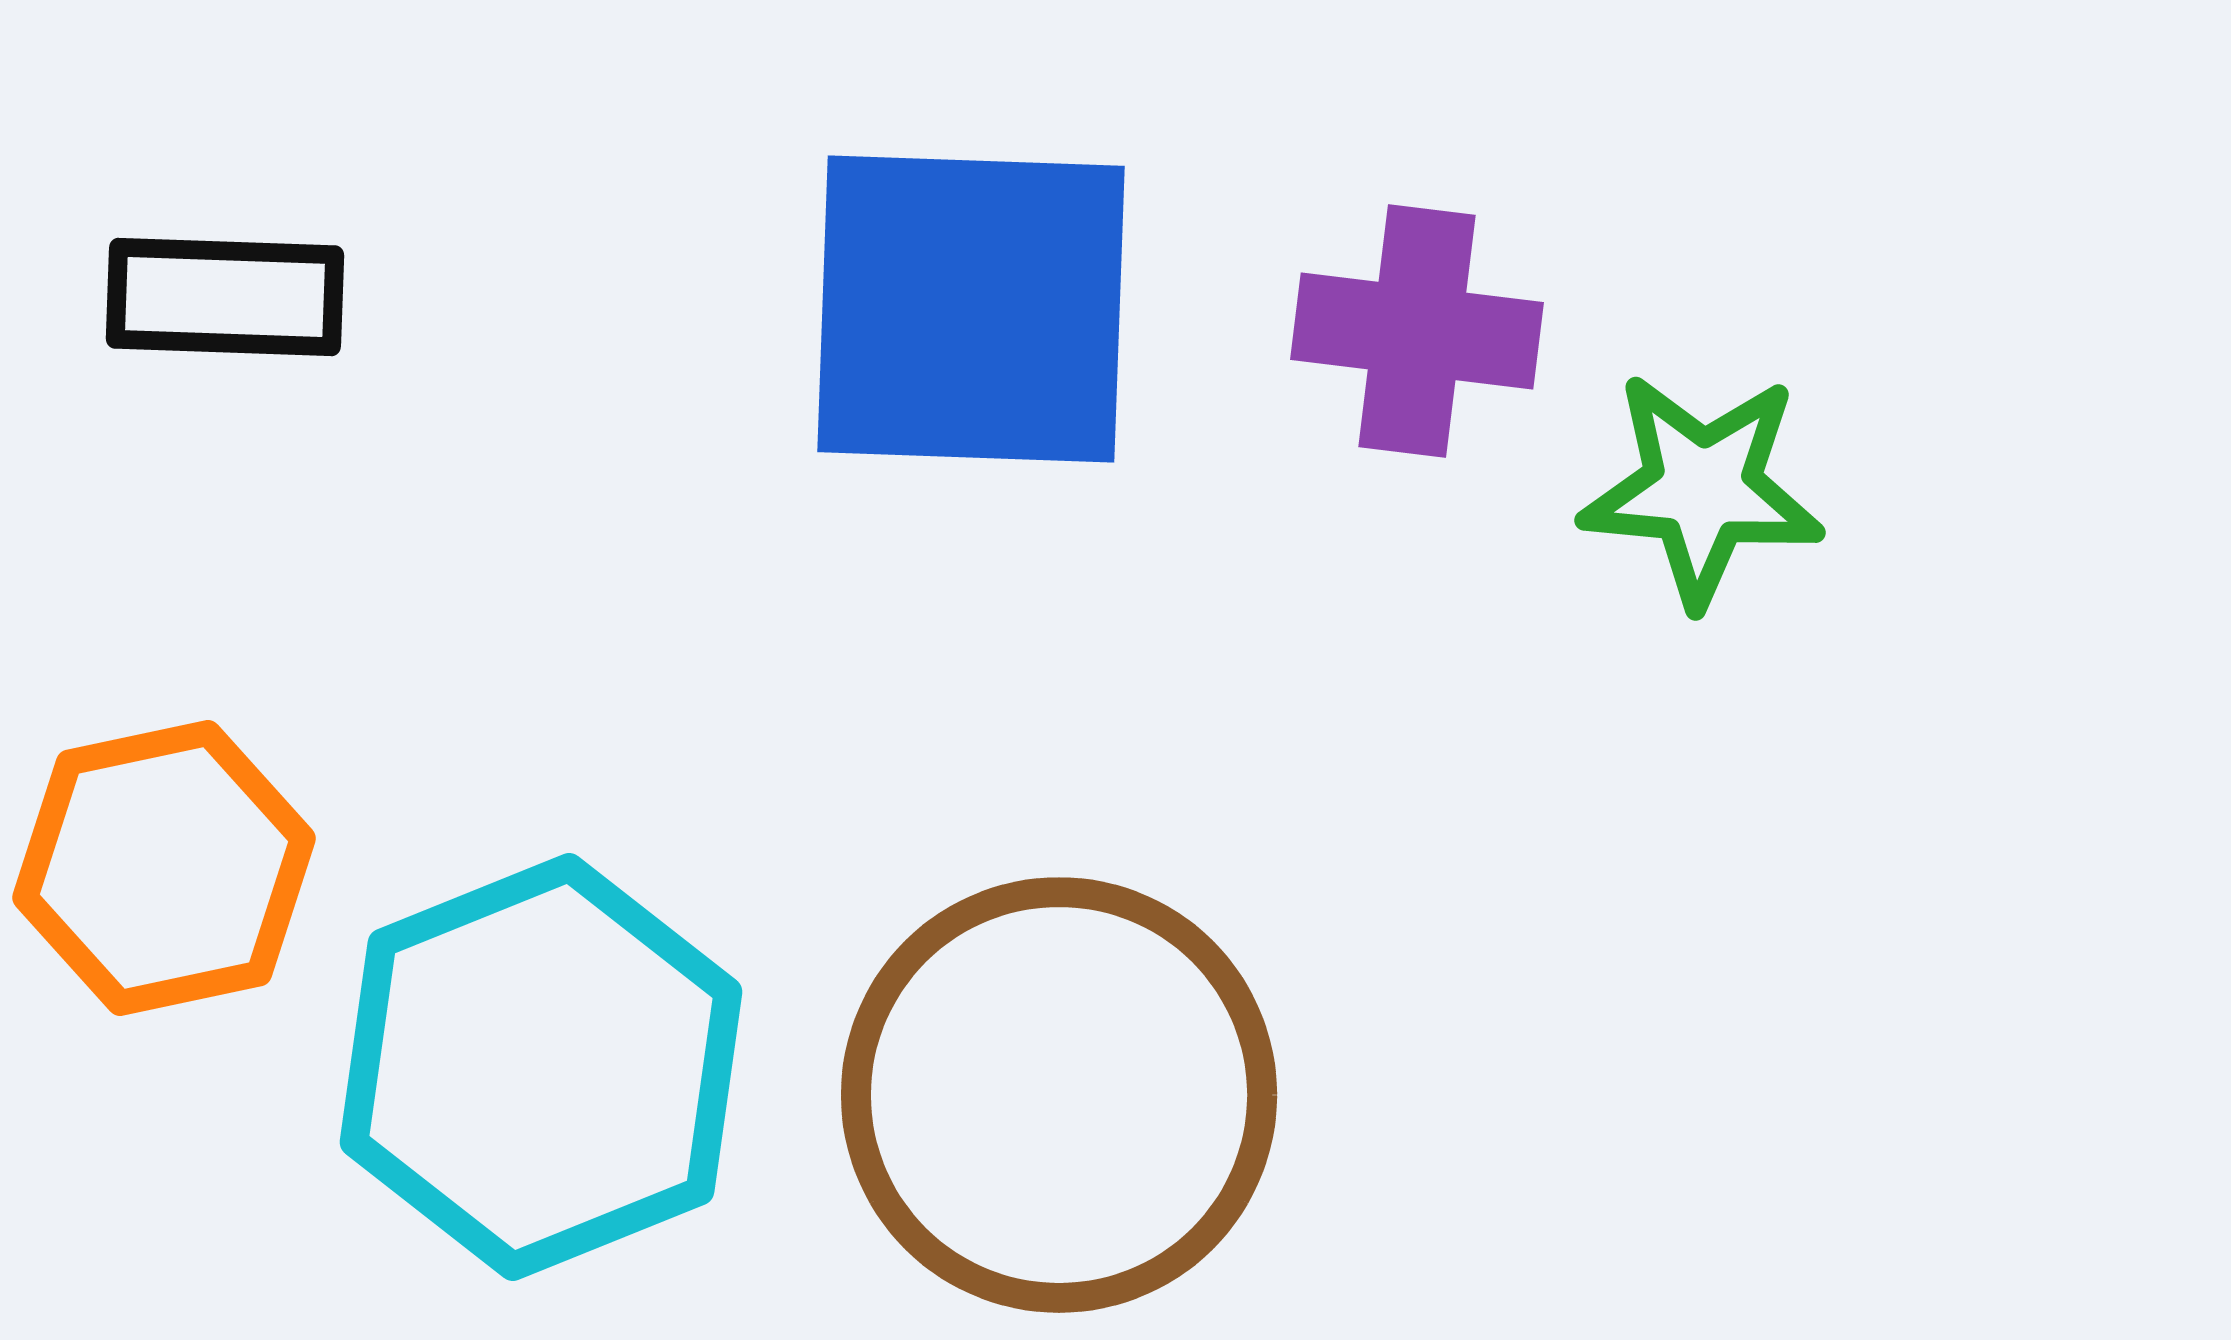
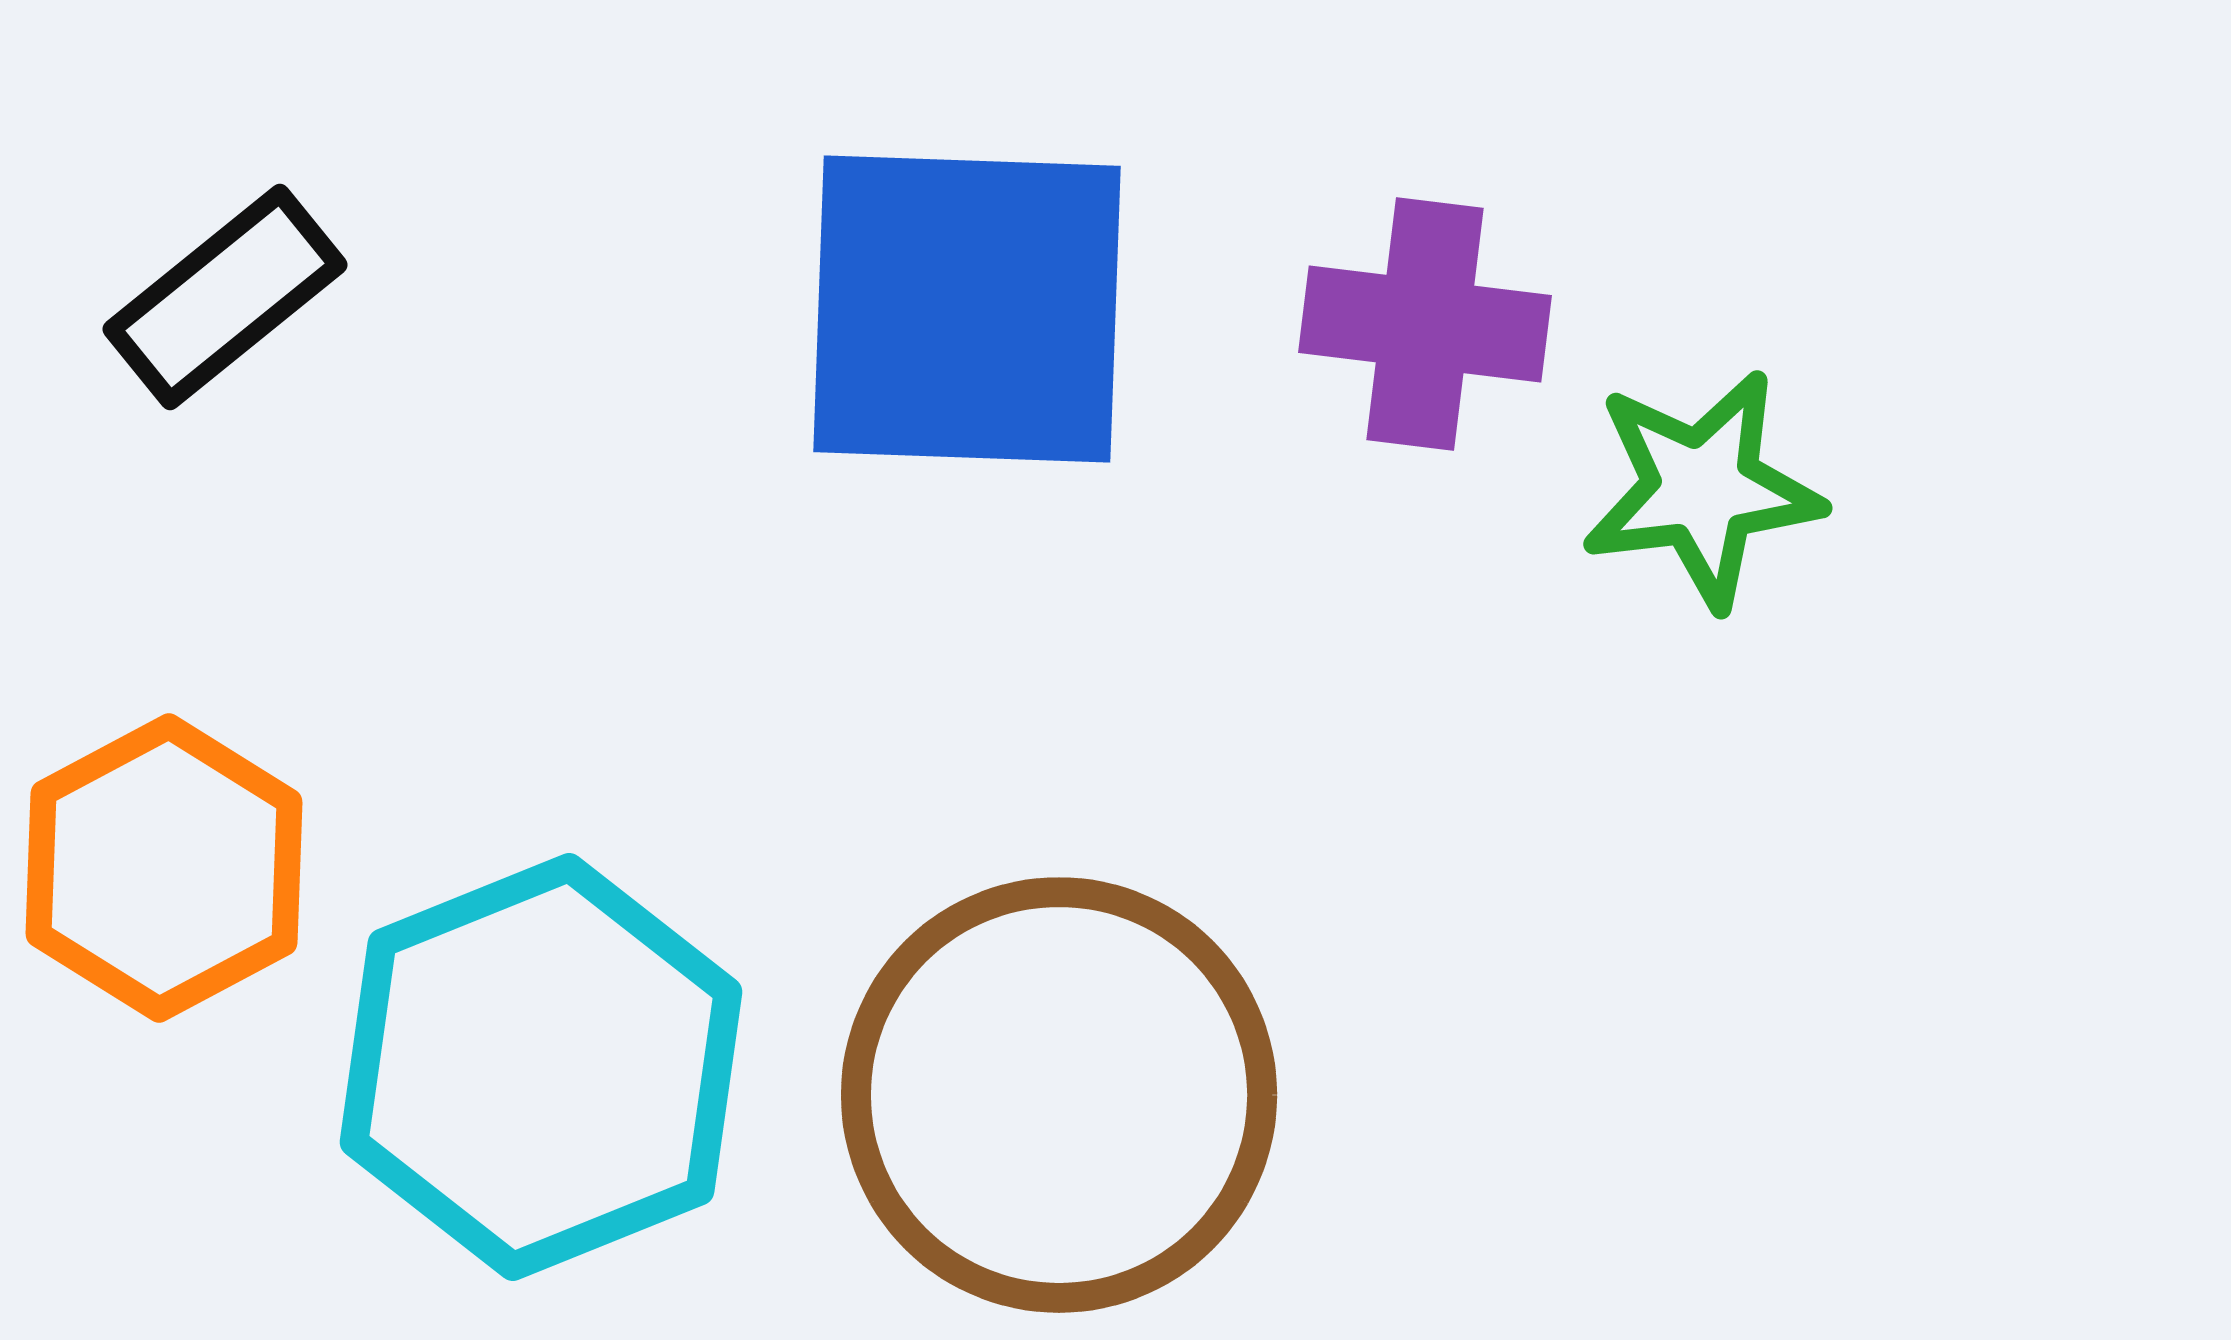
black rectangle: rotated 41 degrees counterclockwise
blue square: moved 4 px left
purple cross: moved 8 px right, 7 px up
green star: rotated 12 degrees counterclockwise
orange hexagon: rotated 16 degrees counterclockwise
